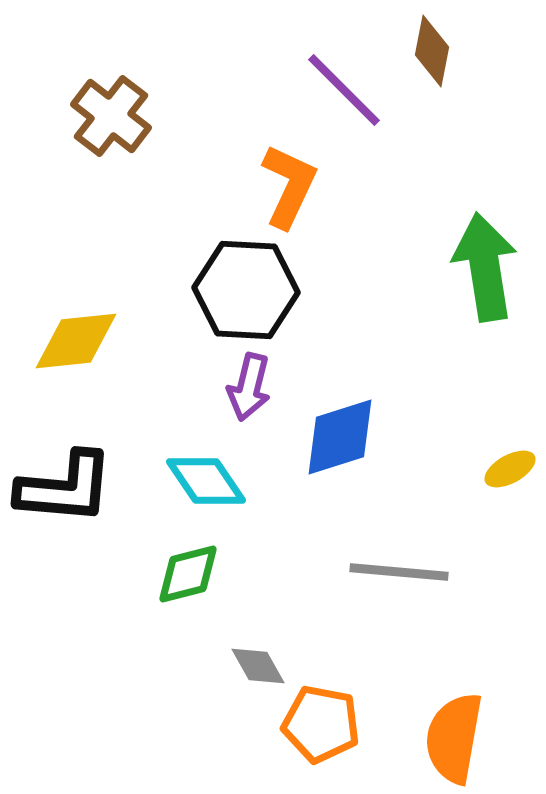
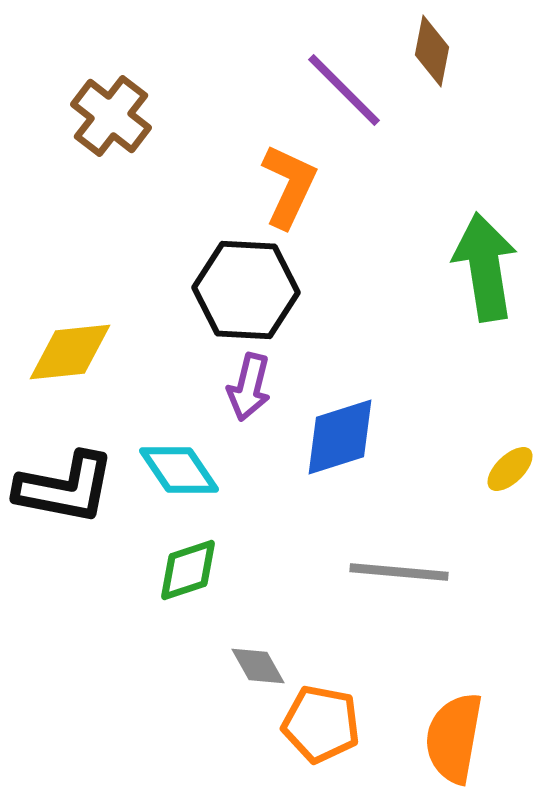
yellow diamond: moved 6 px left, 11 px down
yellow ellipse: rotated 15 degrees counterclockwise
cyan diamond: moved 27 px left, 11 px up
black L-shape: rotated 6 degrees clockwise
green diamond: moved 4 px up; rotated 4 degrees counterclockwise
